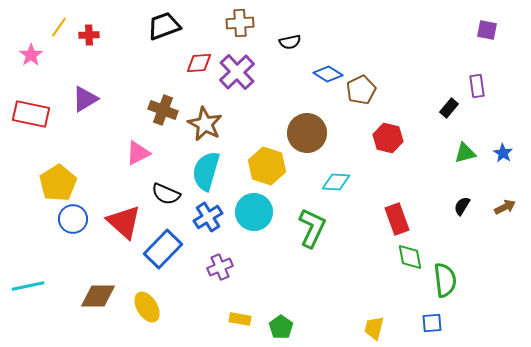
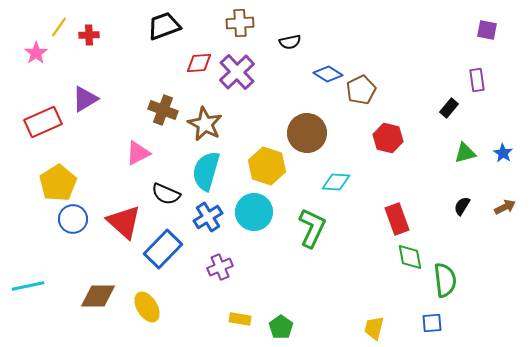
pink star at (31, 55): moved 5 px right, 2 px up
purple rectangle at (477, 86): moved 6 px up
red rectangle at (31, 114): moved 12 px right, 8 px down; rotated 36 degrees counterclockwise
